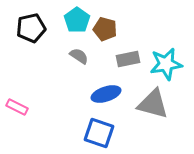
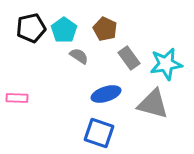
cyan pentagon: moved 13 px left, 10 px down
brown pentagon: rotated 10 degrees clockwise
gray rectangle: moved 1 px right, 1 px up; rotated 65 degrees clockwise
pink rectangle: moved 9 px up; rotated 25 degrees counterclockwise
